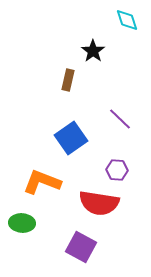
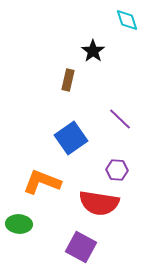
green ellipse: moved 3 px left, 1 px down
